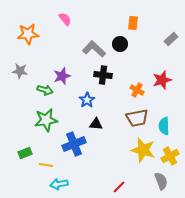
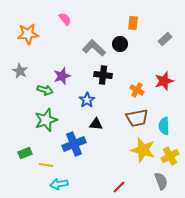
gray rectangle: moved 6 px left
gray L-shape: moved 1 px up
gray star: rotated 21 degrees clockwise
red star: moved 2 px right, 1 px down
green star: rotated 10 degrees counterclockwise
